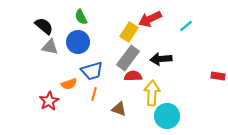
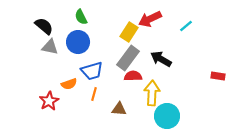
black arrow: rotated 35 degrees clockwise
brown triangle: rotated 14 degrees counterclockwise
